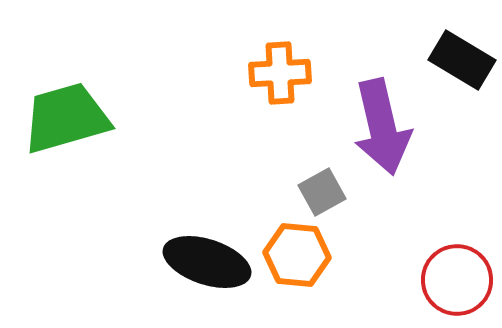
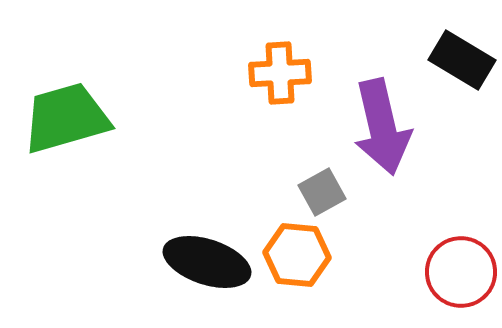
red circle: moved 4 px right, 8 px up
